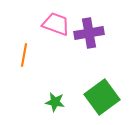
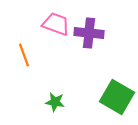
purple cross: rotated 16 degrees clockwise
orange line: rotated 30 degrees counterclockwise
green square: moved 15 px right; rotated 24 degrees counterclockwise
